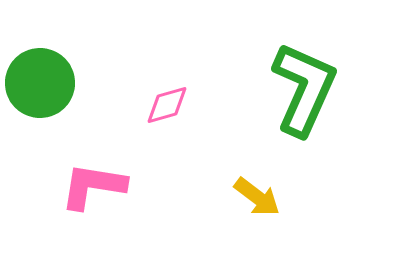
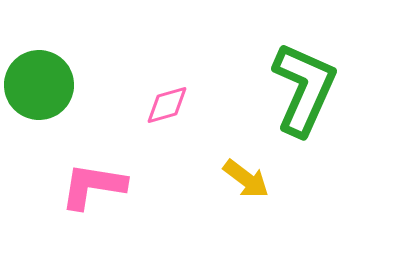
green circle: moved 1 px left, 2 px down
yellow arrow: moved 11 px left, 18 px up
